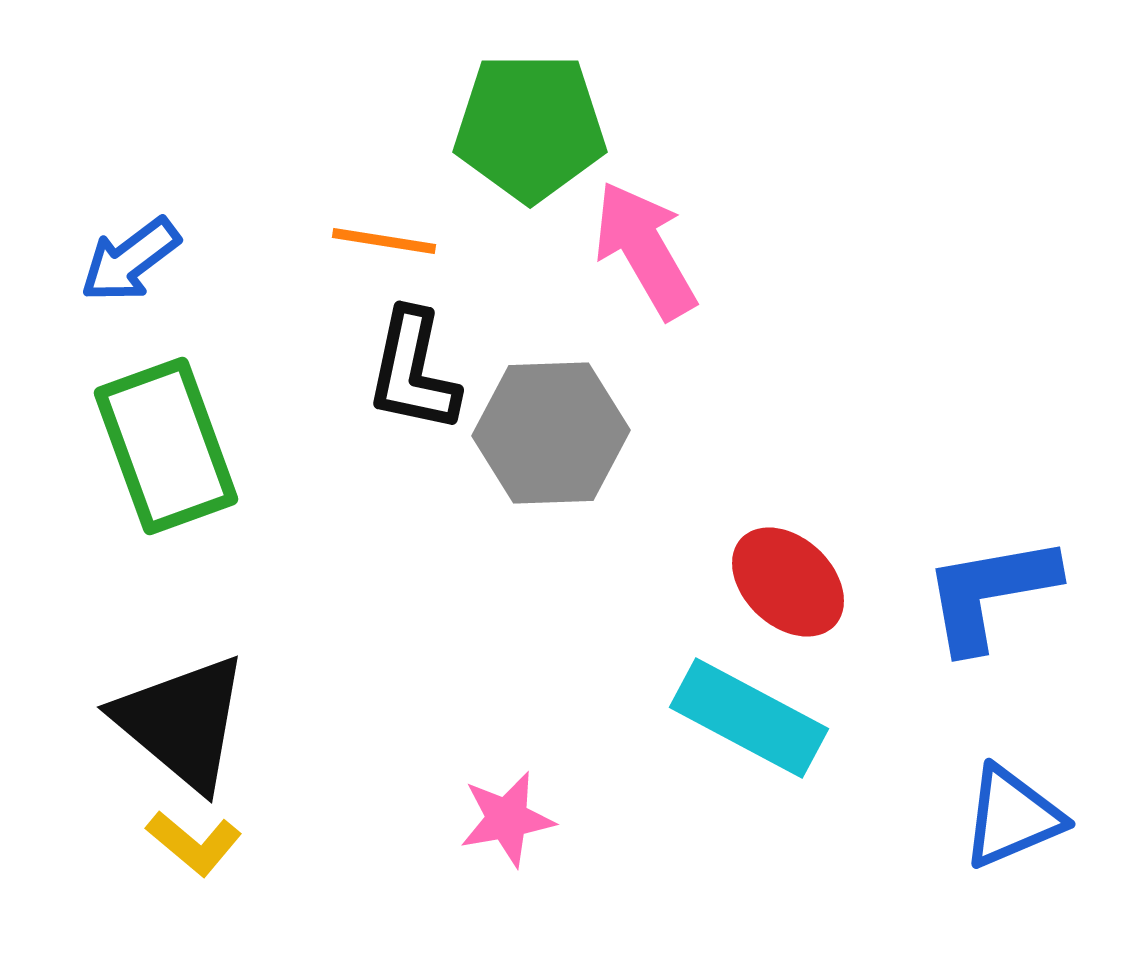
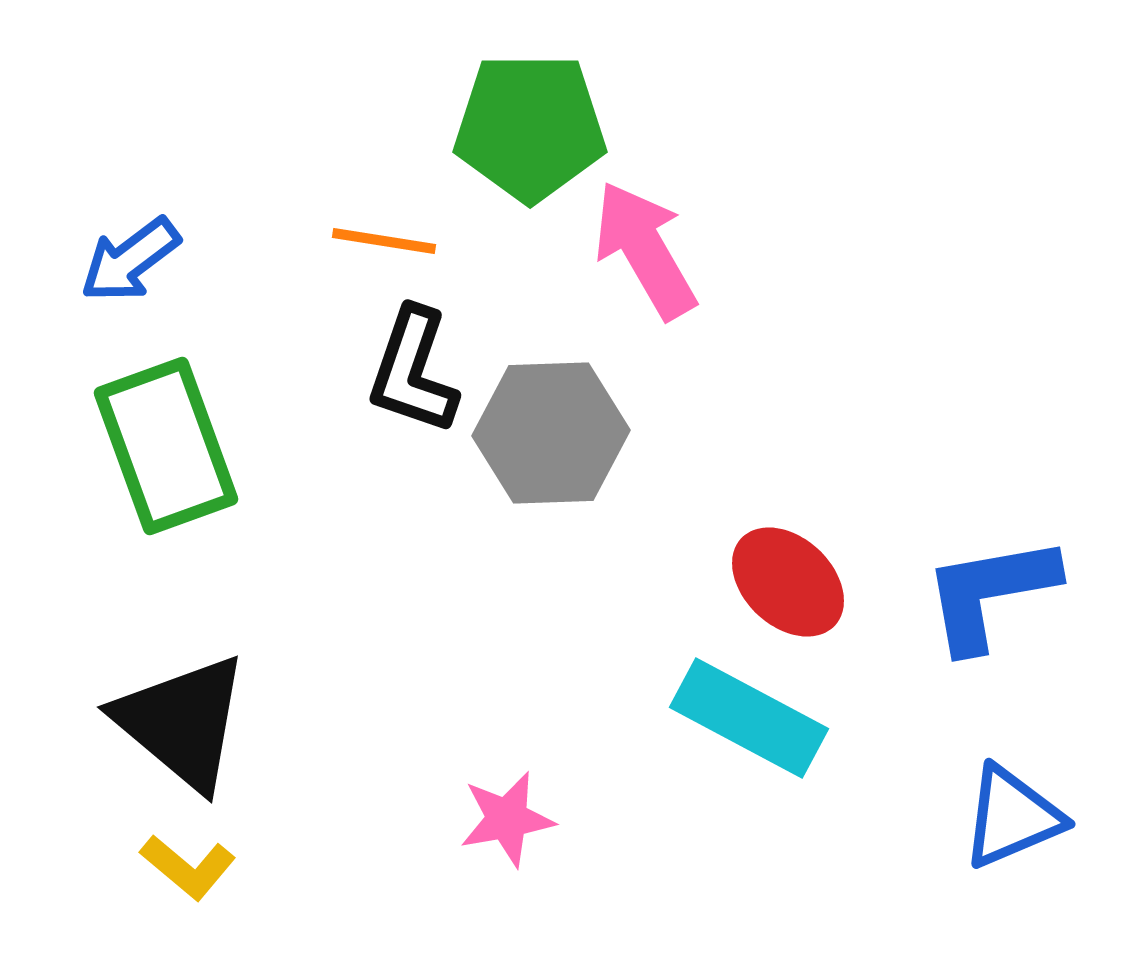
black L-shape: rotated 7 degrees clockwise
yellow L-shape: moved 6 px left, 24 px down
